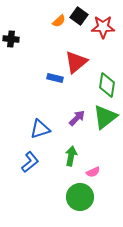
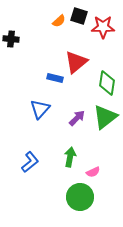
black square: rotated 18 degrees counterclockwise
green diamond: moved 2 px up
blue triangle: moved 20 px up; rotated 30 degrees counterclockwise
green arrow: moved 1 px left, 1 px down
